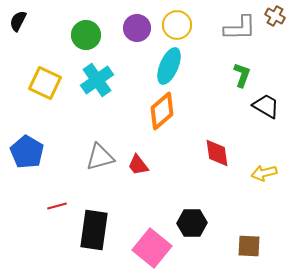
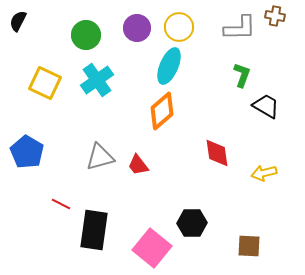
brown cross: rotated 18 degrees counterclockwise
yellow circle: moved 2 px right, 2 px down
red line: moved 4 px right, 2 px up; rotated 42 degrees clockwise
